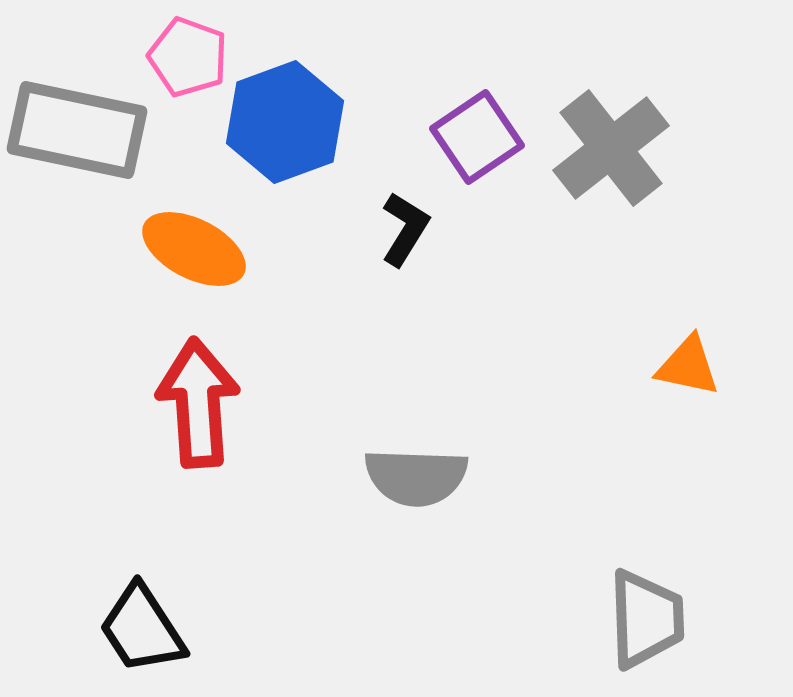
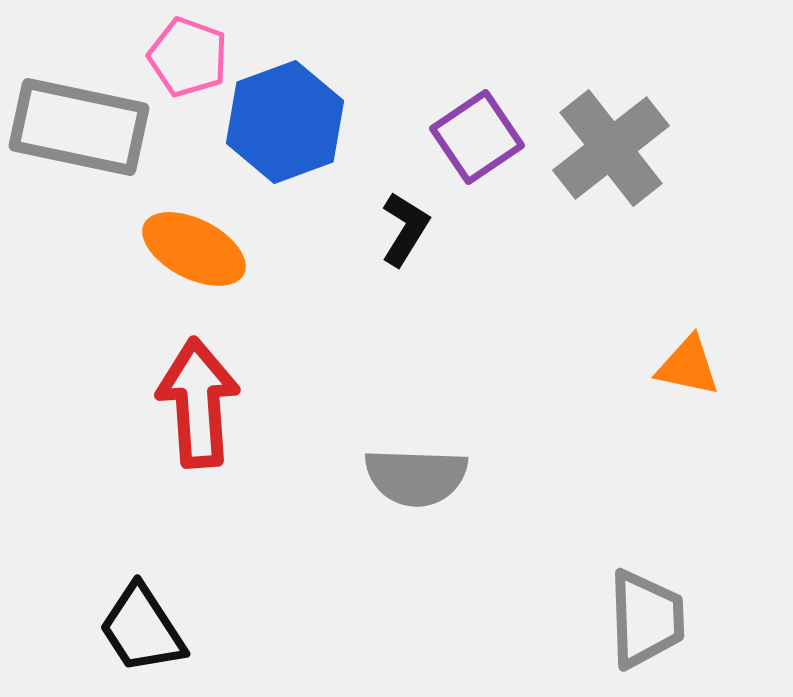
gray rectangle: moved 2 px right, 3 px up
